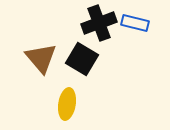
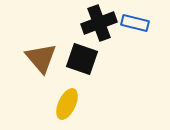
black square: rotated 12 degrees counterclockwise
yellow ellipse: rotated 16 degrees clockwise
